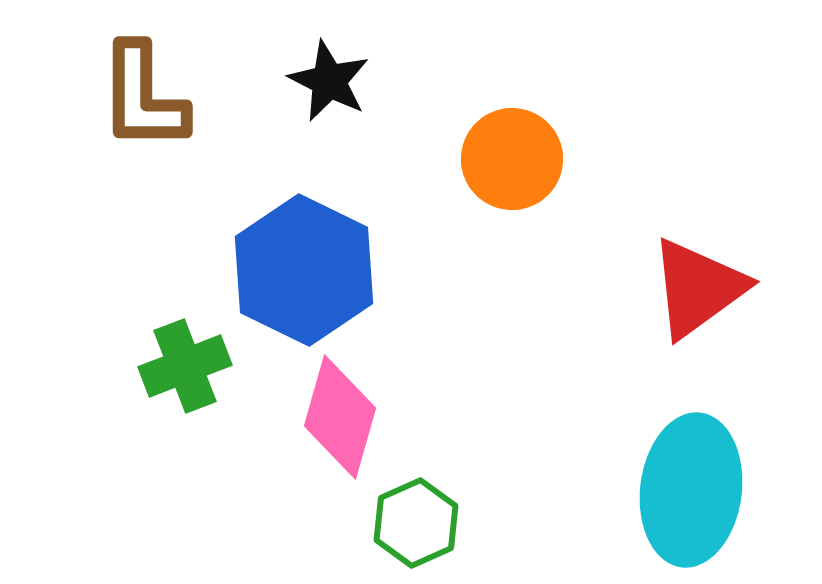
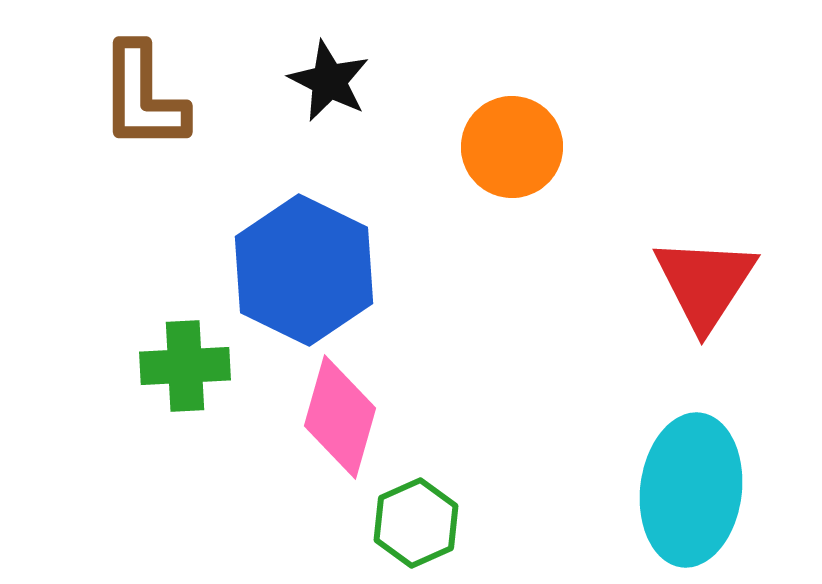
orange circle: moved 12 px up
red triangle: moved 7 px right, 5 px up; rotated 21 degrees counterclockwise
green cross: rotated 18 degrees clockwise
